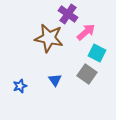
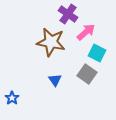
brown star: moved 2 px right, 4 px down
blue star: moved 8 px left, 12 px down; rotated 16 degrees counterclockwise
